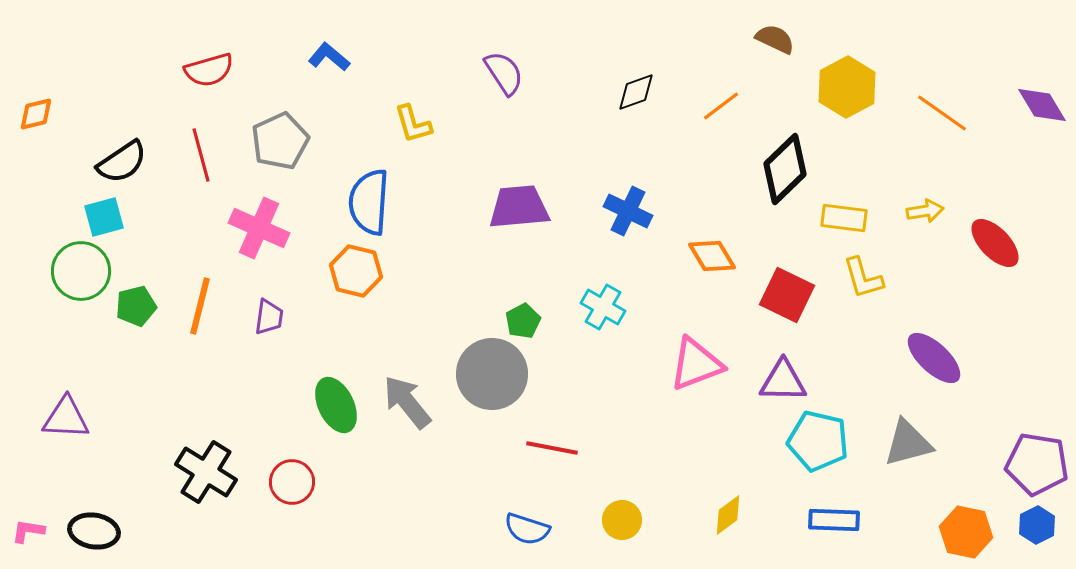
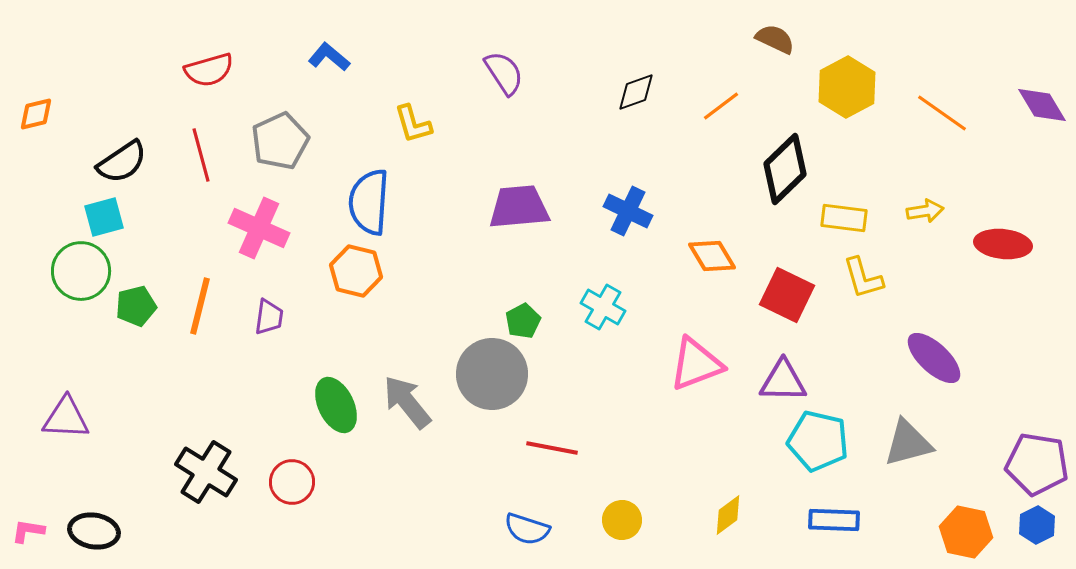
red ellipse at (995, 243): moved 8 px right, 1 px down; rotated 40 degrees counterclockwise
